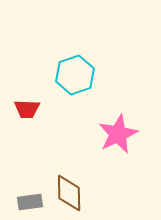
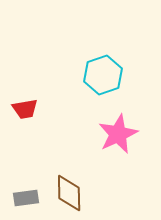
cyan hexagon: moved 28 px right
red trapezoid: moved 2 px left; rotated 12 degrees counterclockwise
gray rectangle: moved 4 px left, 4 px up
